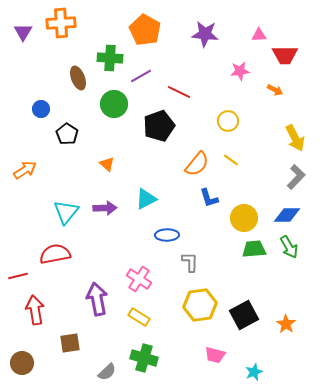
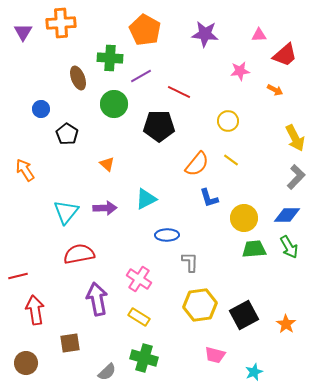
red trapezoid at (285, 55): rotated 40 degrees counterclockwise
black pentagon at (159, 126): rotated 20 degrees clockwise
orange arrow at (25, 170): rotated 90 degrees counterclockwise
red semicircle at (55, 254): moved 24 px right
brown circle at (22, 363): moved 4 px right
